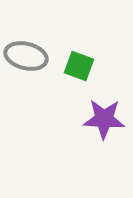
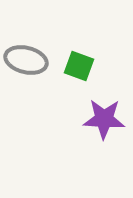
gray ellipse: moved 4 px down
